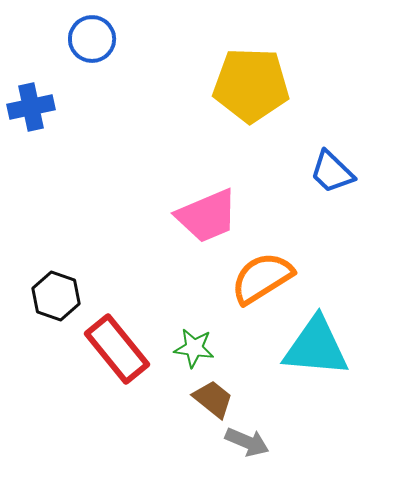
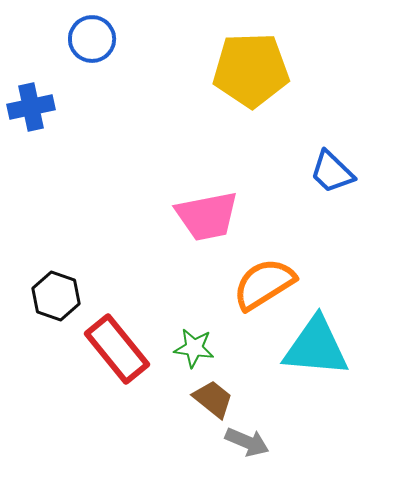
yellow pentagon: moved 15 px up; rotated 4 degrees counterclockwise
pink trapezoid: rotated 12 degrees clockwise
orange semicircle: moved 2 px right, 6 px down
